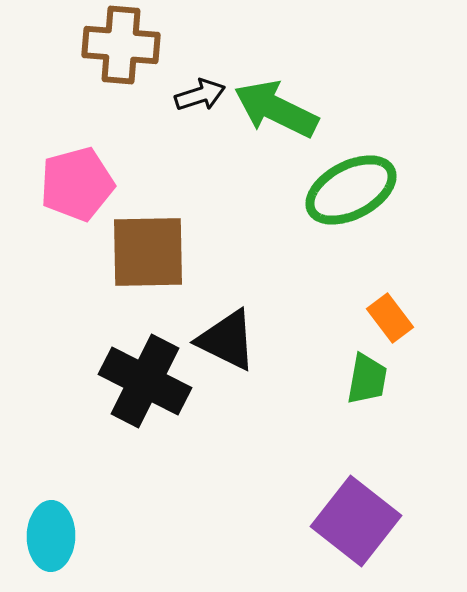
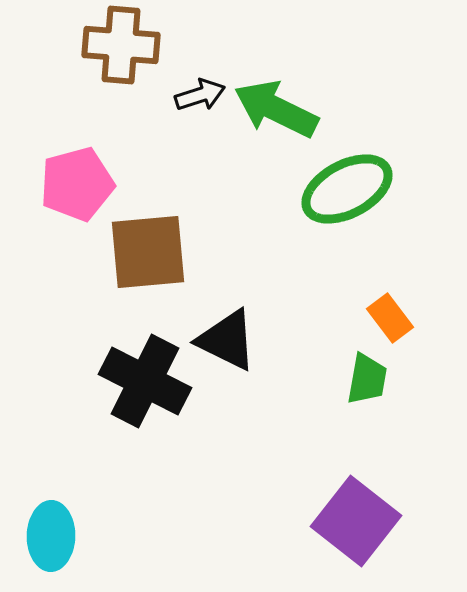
green ellipse: moved 4 px left, 1 px up
brown square: rotated 4 degrees counterclockwise
